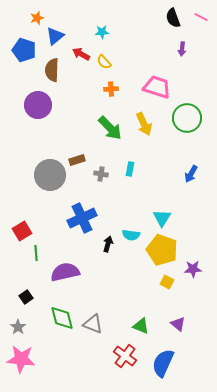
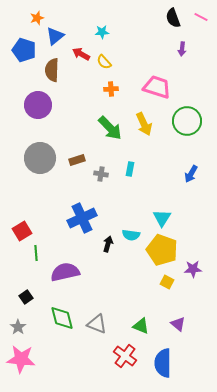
green circle: moved 3 px down
gray circle: moved 10 px left, 17 px up
gray triangle: moved 4 px right
blue semicircle: rotated 24 degrees counterclockwise
